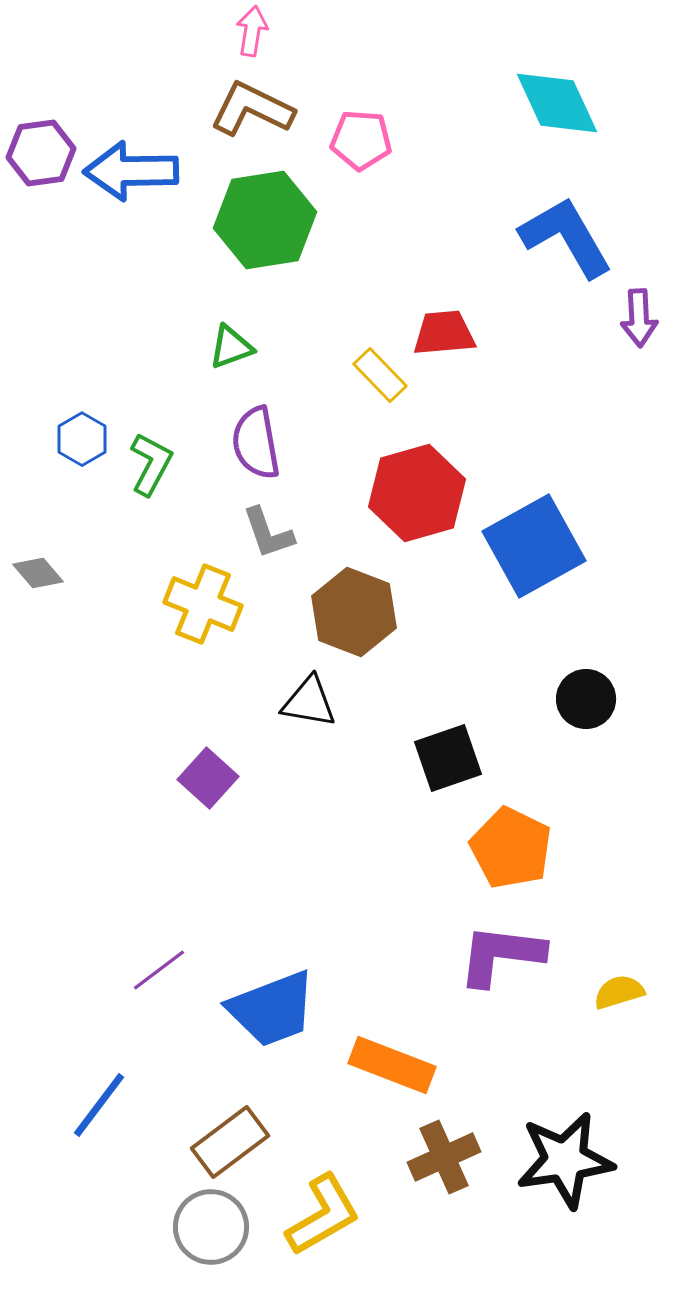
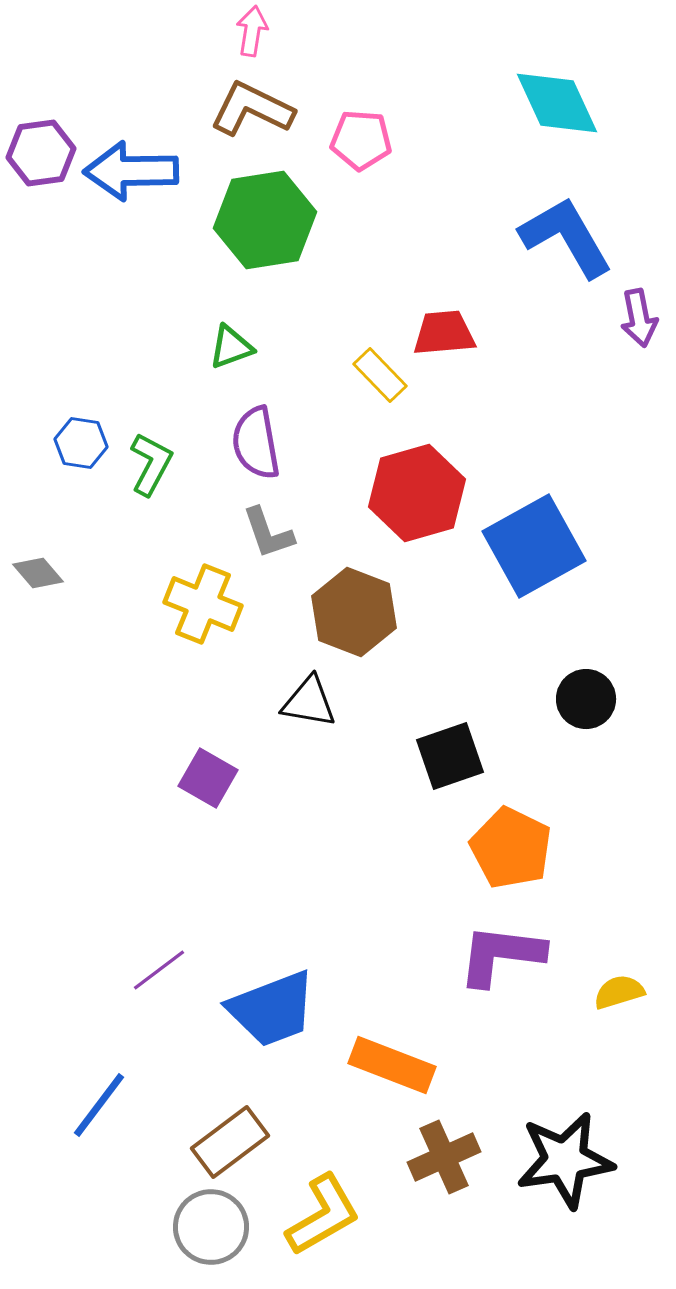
purple arrow: rotated 8 degrees counterclockwise
blue hexagon: moved 1 px left, 4 px down; rotated 21 degrees counterclockwise
black square: moved 2 px right, 2 px up
purple square: rotated 12 degrees counterclockwise
